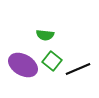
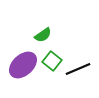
green semicircle: moved 2 px left; rotated 42 degrees counterclockwise
purple ellipse: rotated 72 degrees counterclockwise
